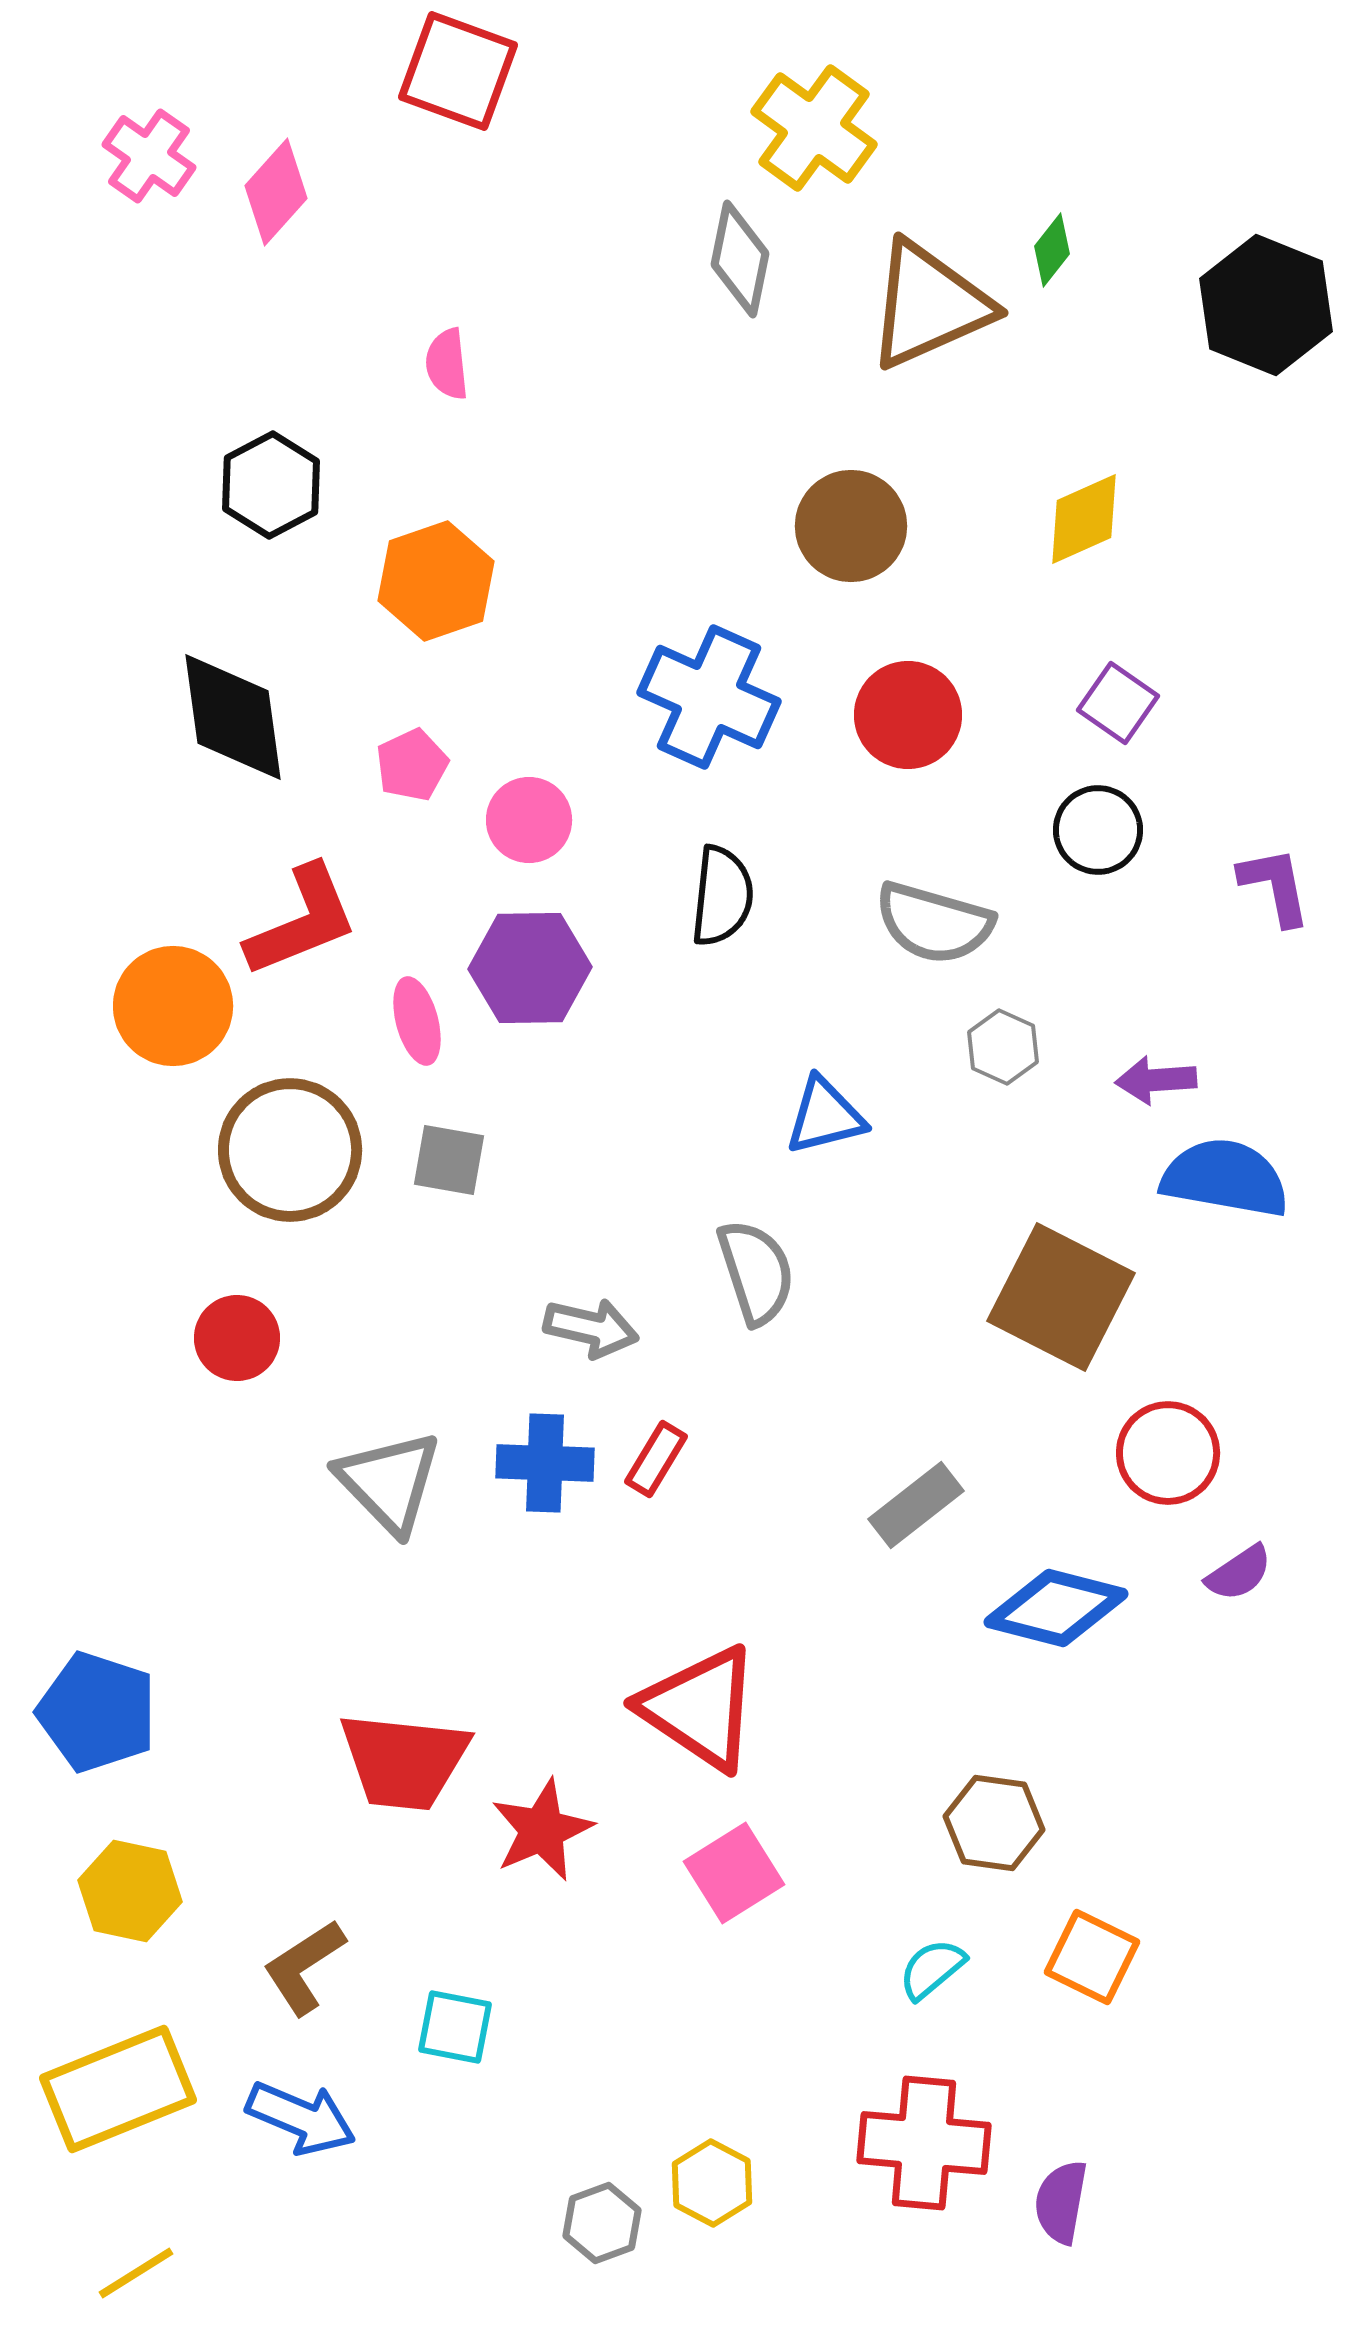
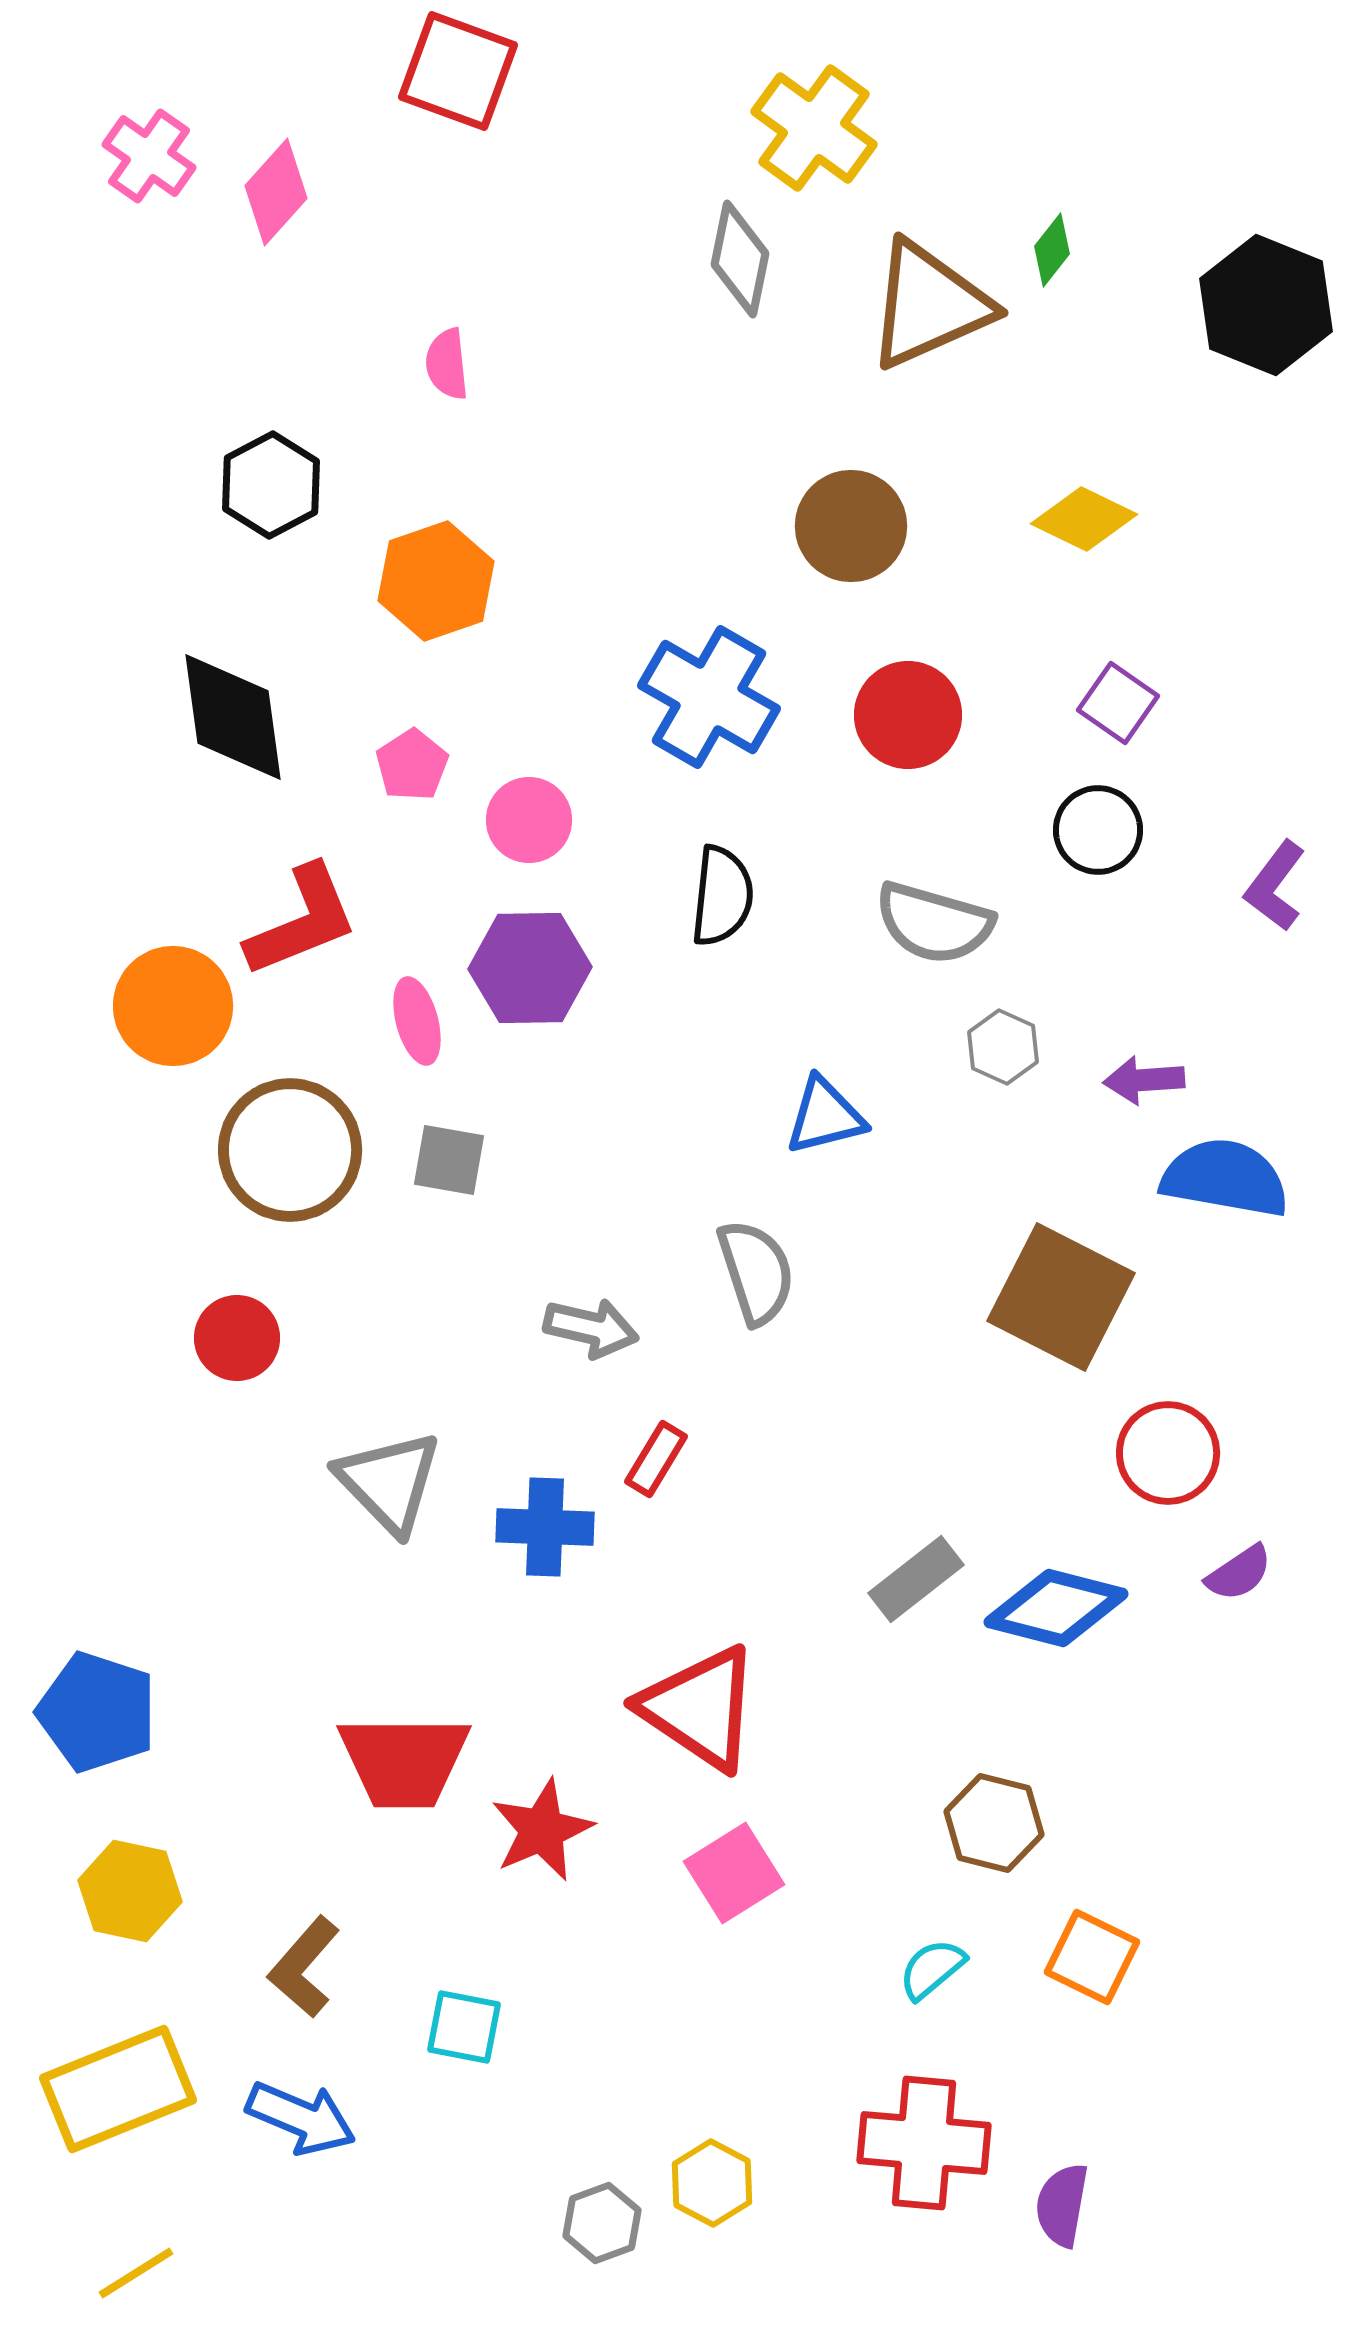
yellow diamond at (1084, 519): rotated 50 degrees clockwise
blue cross at (709, 697): rotated 6 degrees clockwise
pink pentagon at (412, 765): rotated 8 degrees counterclockwise
purple L-shape at (1275, 886): rotated 132 degrees counterclockwise
purple arrow at (1156, 1080): moved 12 px left
blue cross at (545, 1463): moved 64 px down
gray rectangle at (916, 1505): moved 74 px down
red trapezoid at (404, 1761): rotated 6 degrees counterclockwise
brown hexagon at (994, 1823): rotated 6 degrees clockwise
brown L-shape at (304, 1967): rotated 16 degrees counterclockwise
cyan square at (455, 2027): moved 9 px right
purple semicircle at (1061, 2202): moved 1 px right, 3 px down
